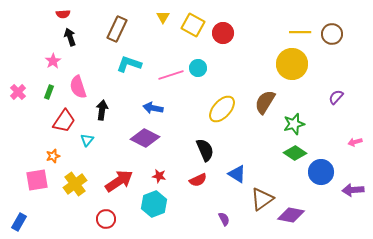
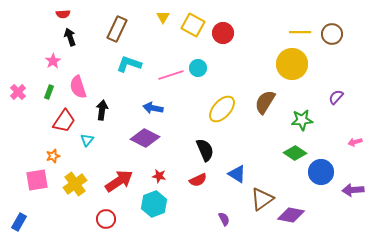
green star at (294, 124): moved 8 px right, 4 px up; rotated 10 degrees clockwise
